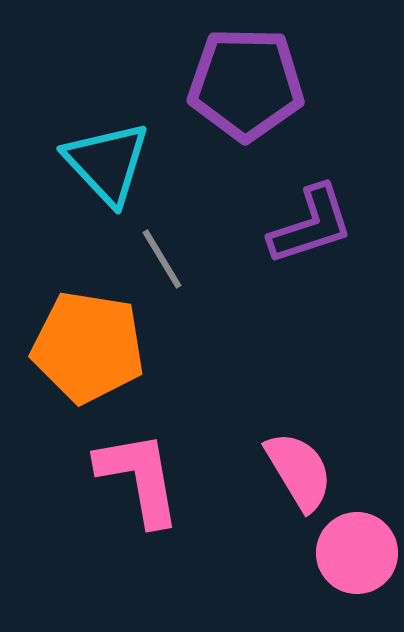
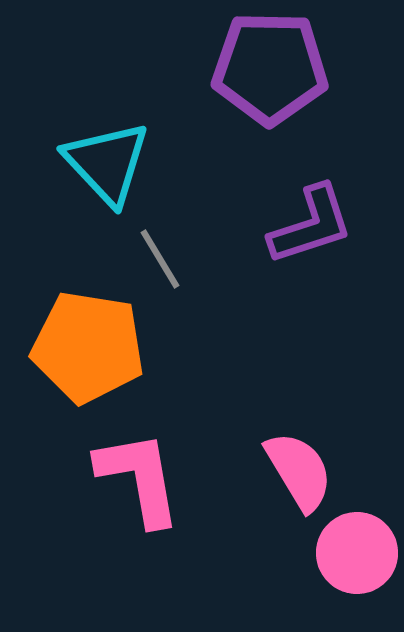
purple pentagon: moved 24 px right, 16 px up
gray line: moved 2 px left
